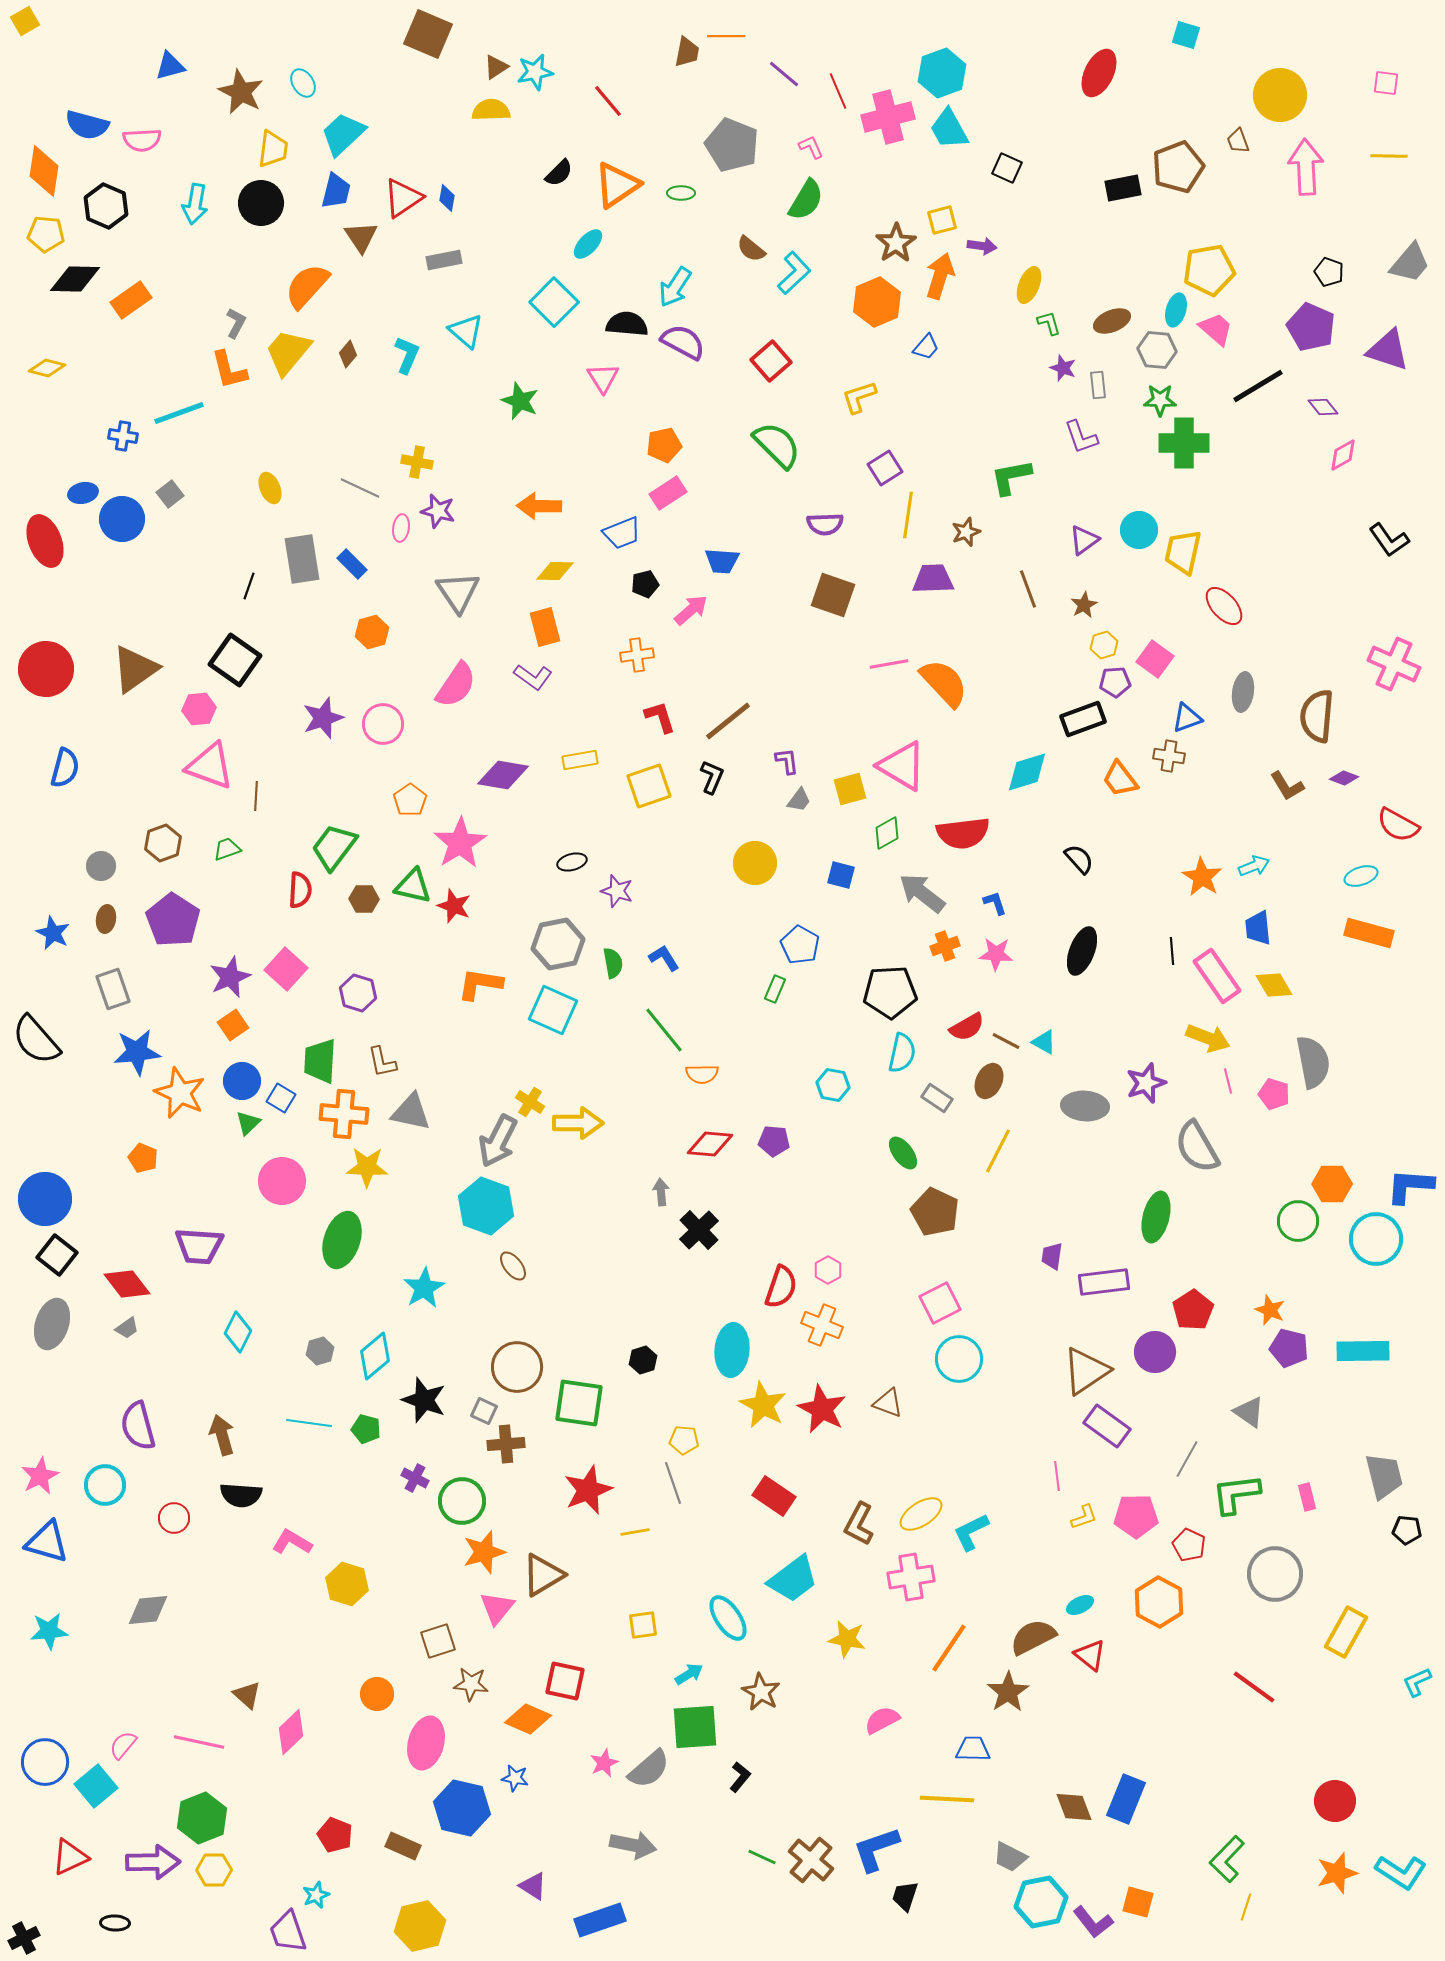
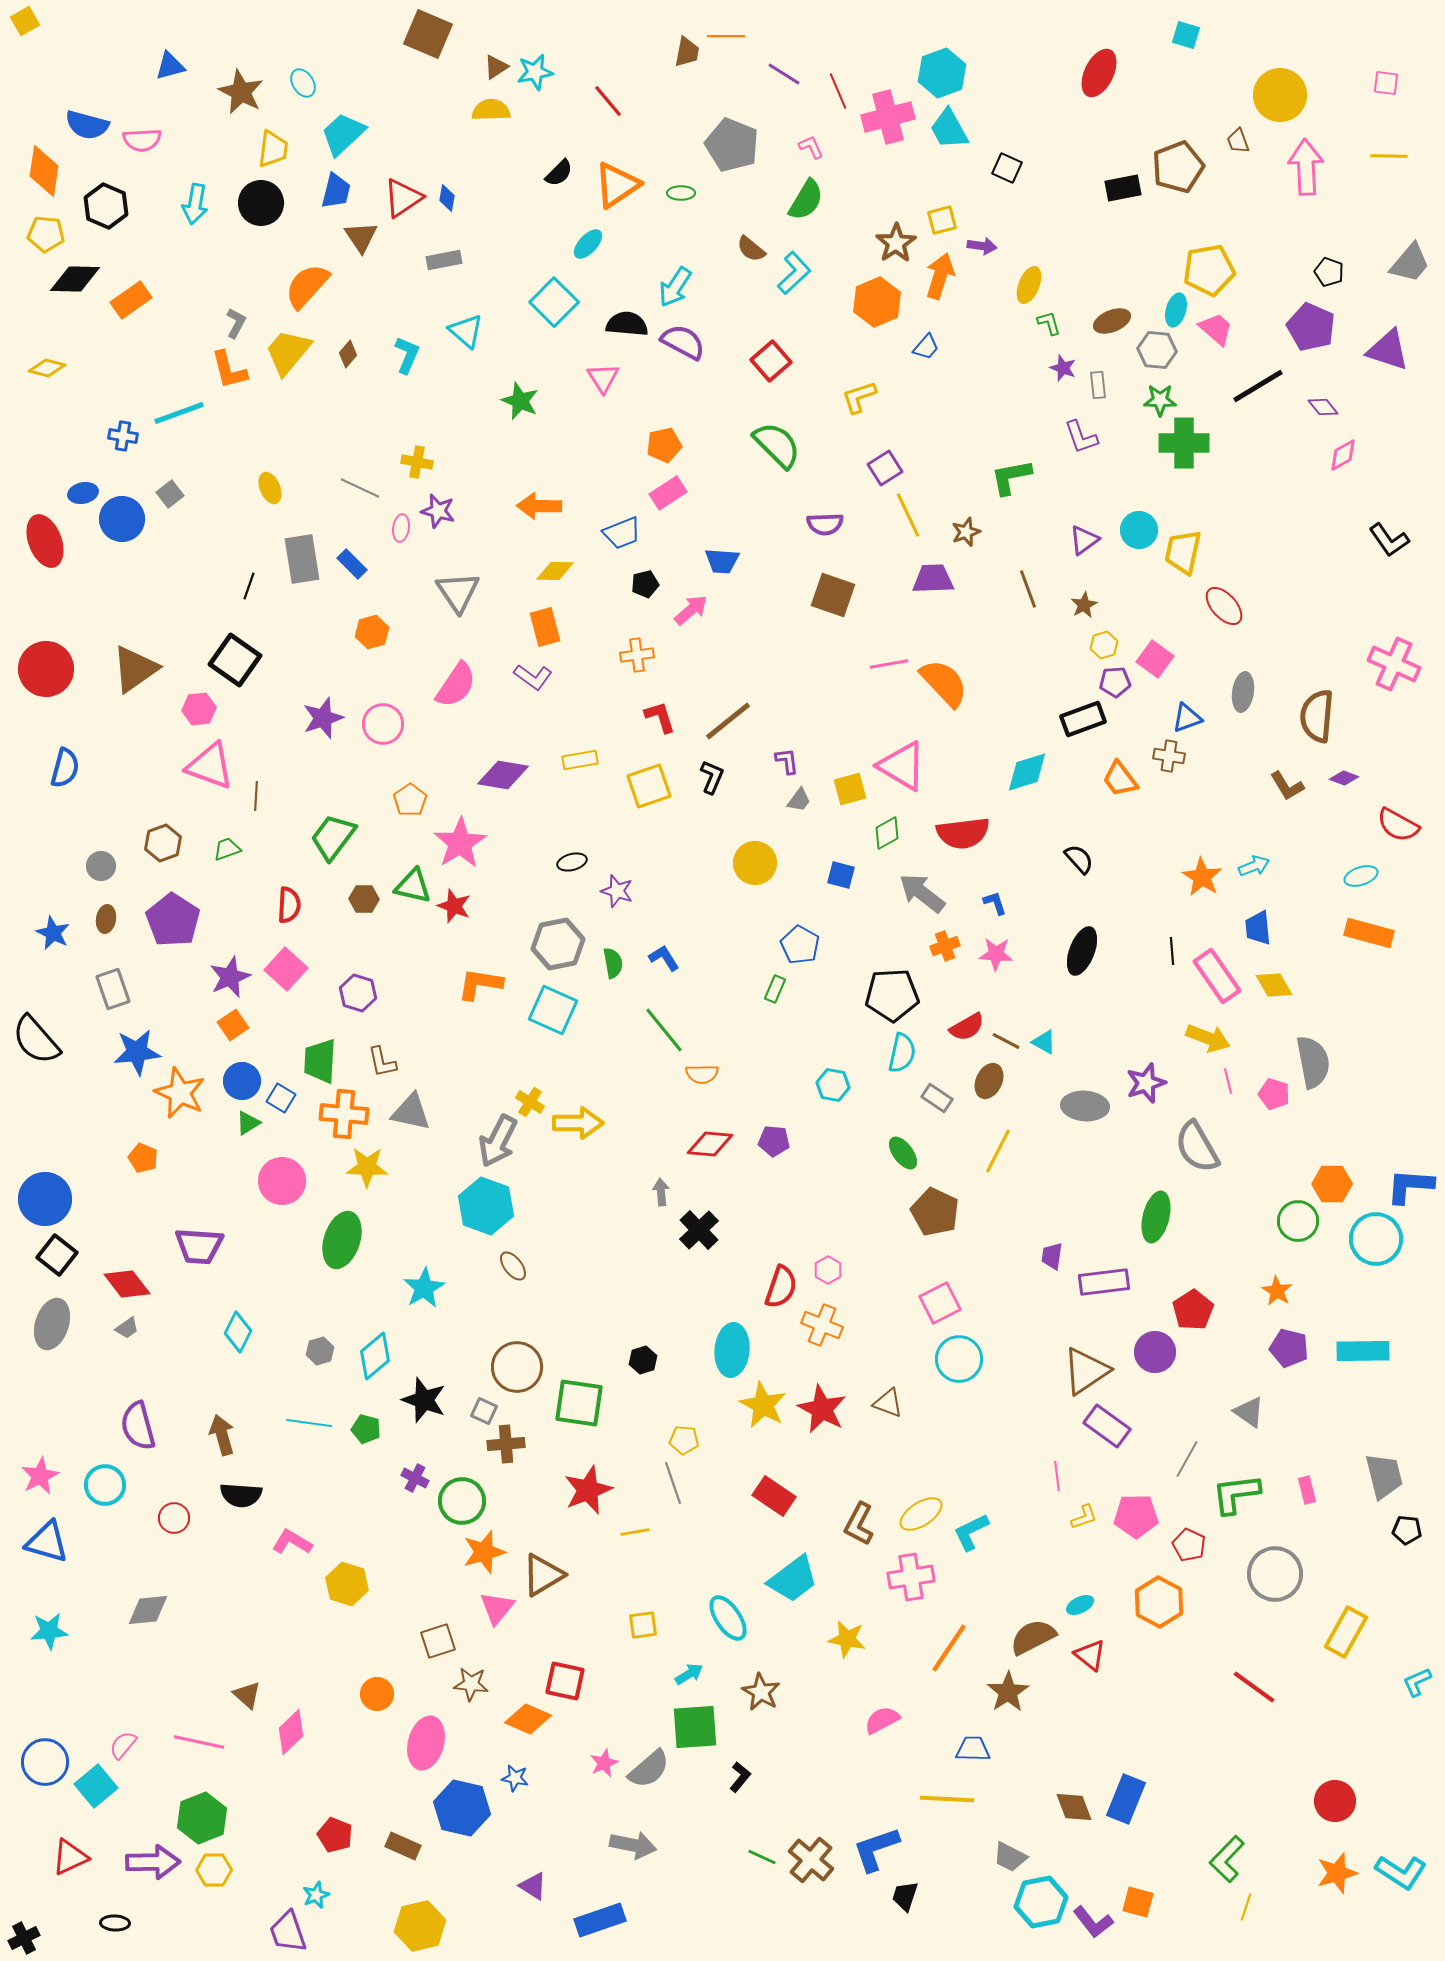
purple line at (784, 74): rotated 8 degrees counterclockwise
yellow line at (908, 515): rotated 33 degrees counterclockwise
green trapezoid at (334, 847): moved 1 px left, 10 px up
red semicircle at (300, 890): moved 11 px left, 15 px down
black pentagon at (890, 992): moved 2 px right, 3 px down
green triangle at (248, 1123): rotated 12 degrees clockwise
orange star at (1270, 1310): moved 7 px right, 19 px up; rotated 8 degrees clockwise
pink rectangle at (1307, 1497): moved 7 px up
